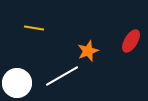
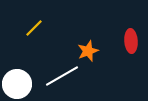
yellow line: rotated 54 degrees counterclockwise
red ellipse: rotated 35 degrees counterclockwise
white circle: moved 1 px down
